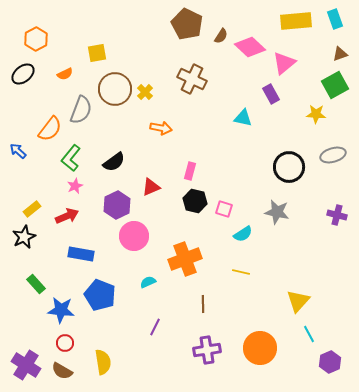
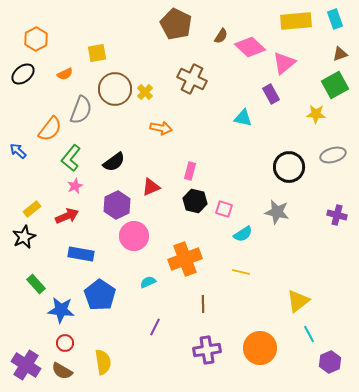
brown pentagon at (187, 24): moved 11 px left
blue pentagon at (100, 295): rotated 12 degrees clockwise
yellow triangle at (298, 301): rotated 10 degrees clockwise
